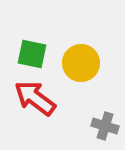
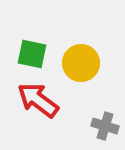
red arrow: moved 3 px right, 2 px down
